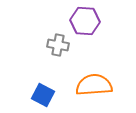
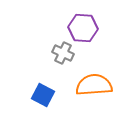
purple hexagon: moved 2 px left, 7 px down
gray cross: moved 5 px right, 8 px down; rotated 15 degrees clockwise
